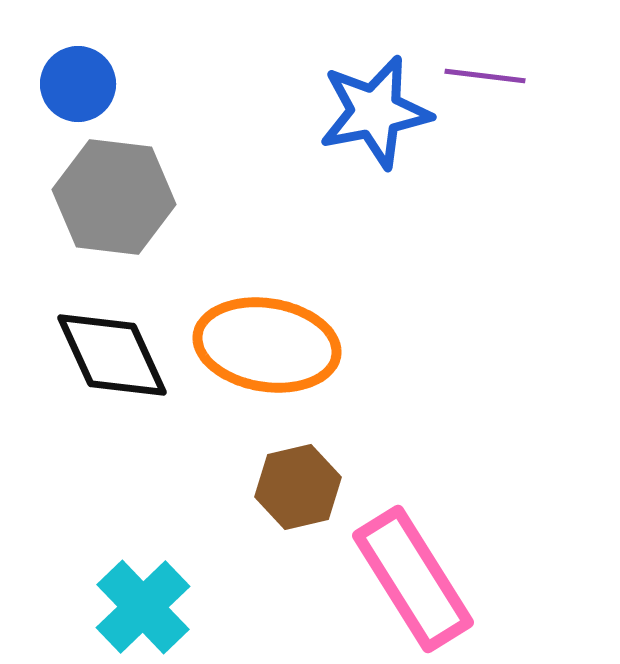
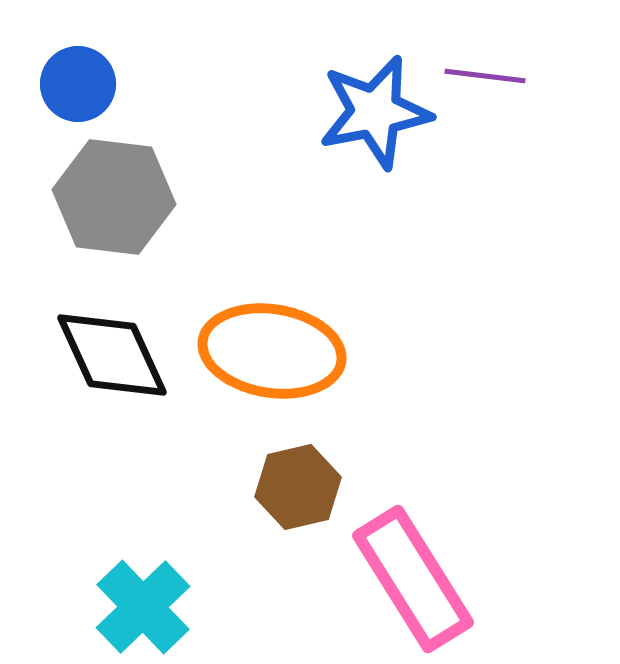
orange ellipse: moved 5 px right, 6 px down
